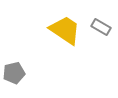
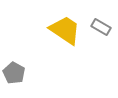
gray pentagon: rotated 30 degrees counterclockwise
